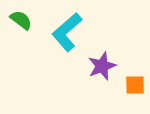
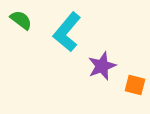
cyan L-shape: rotated 9 degrees counterclockwise
orange square: rotated 15 degrees clockwise
